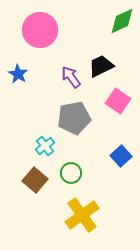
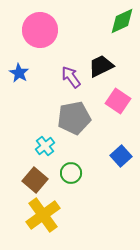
blue star: moved 1 px right, 1 px up
yellow cross: moved 39 px left
